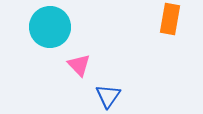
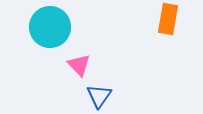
orange rectangle: moved 2 px left
blue triangle: moved 9 px left
